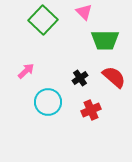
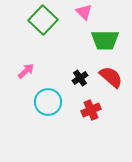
red semicircle: moved 3 px left
